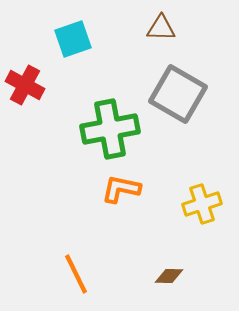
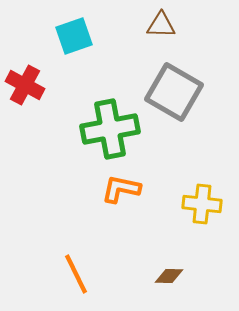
brown triangle: moved 3 px up
cyan square: moved 1 px right, 3 px up
gray square: moved 4 px left, 2 px up
yellow cross: rotated 24 degrees clockwise
